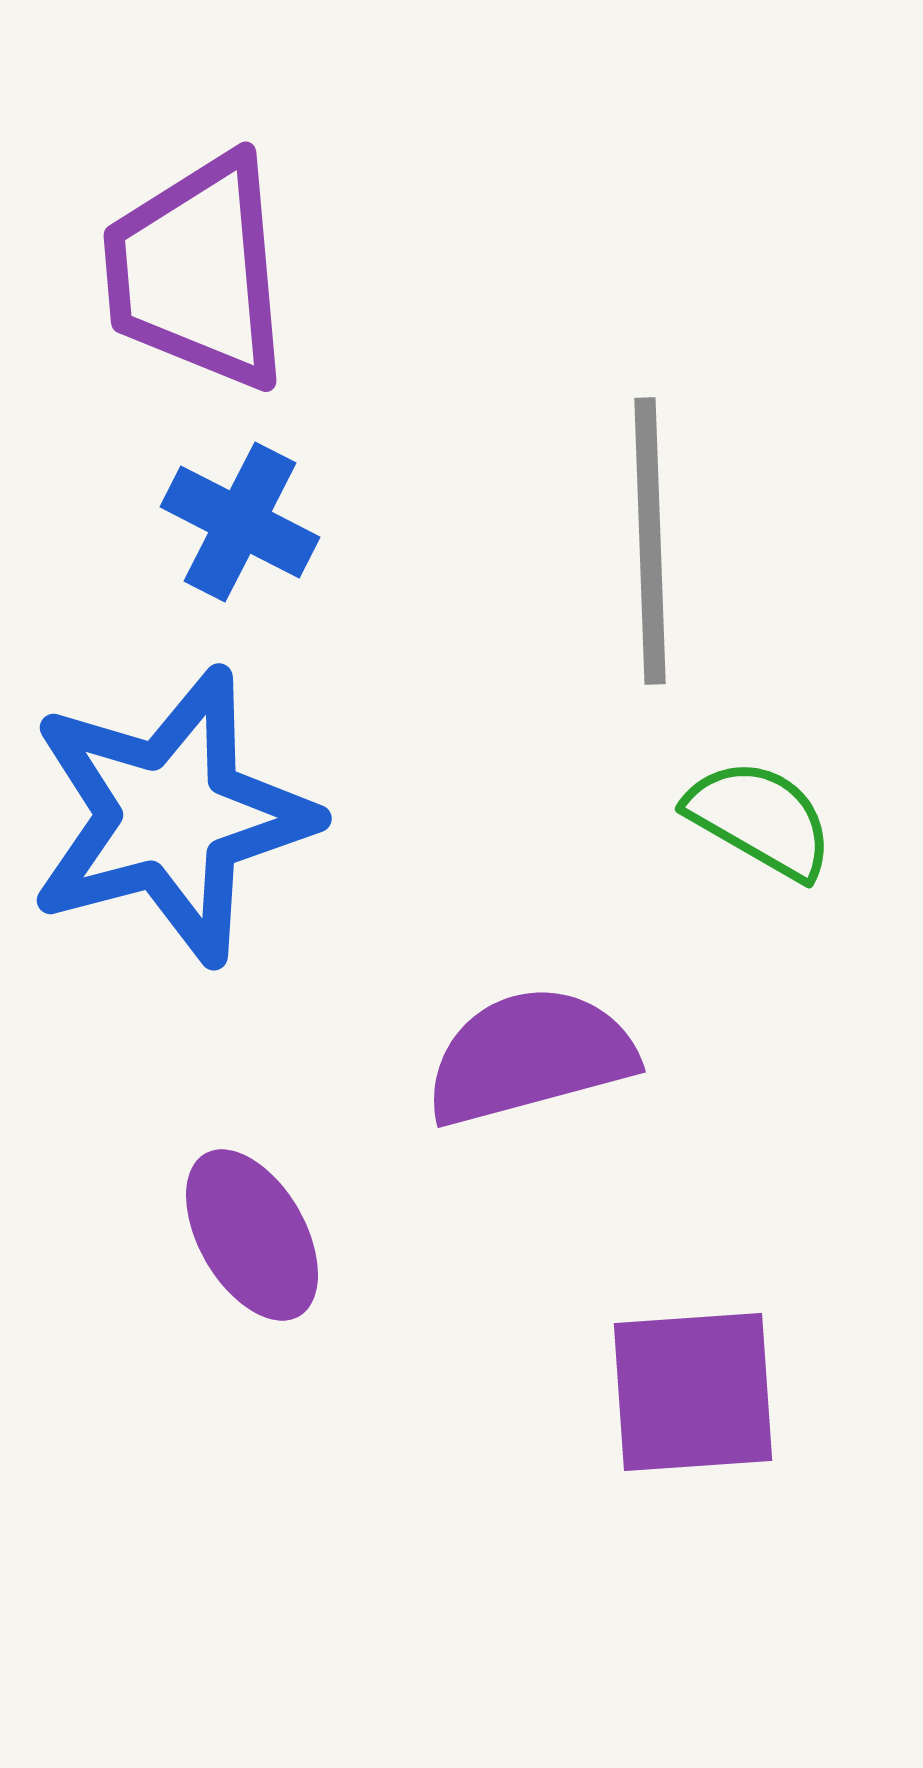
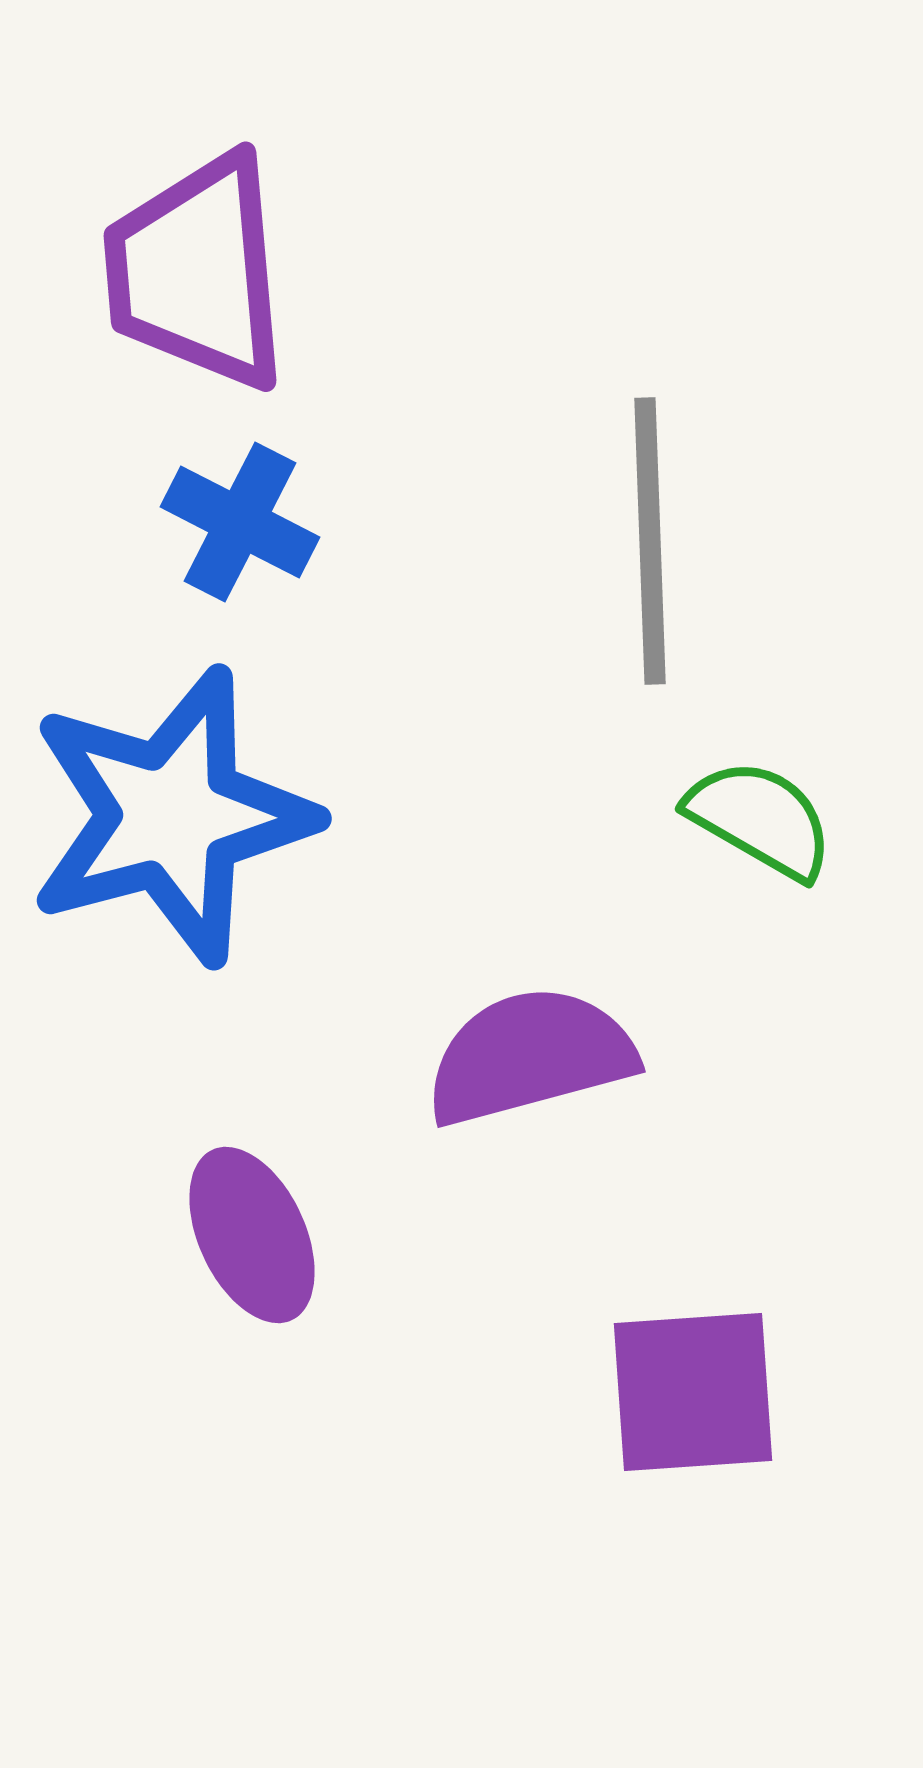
purple ellipse: rotated 5 degrees clockwise
